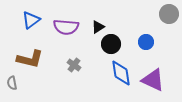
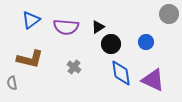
gray cross: moved 2 px down
